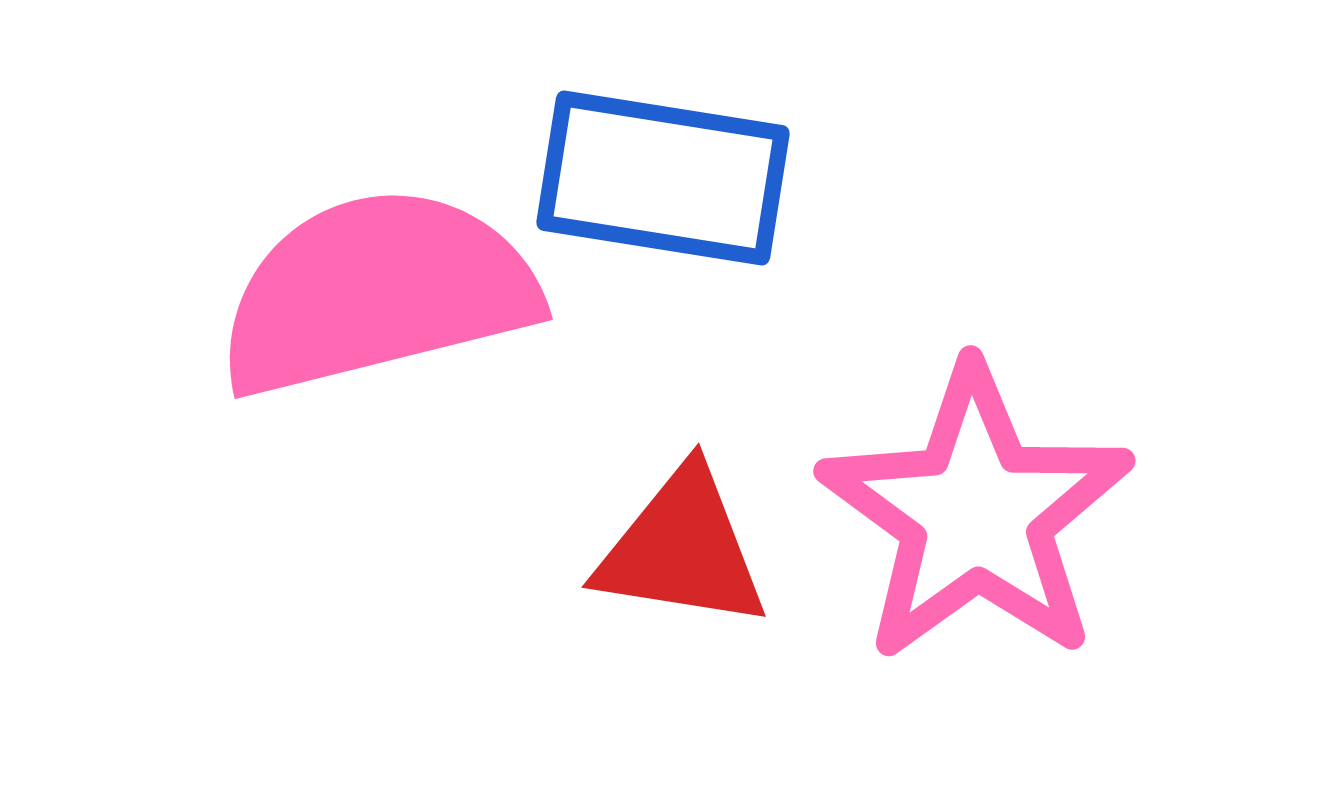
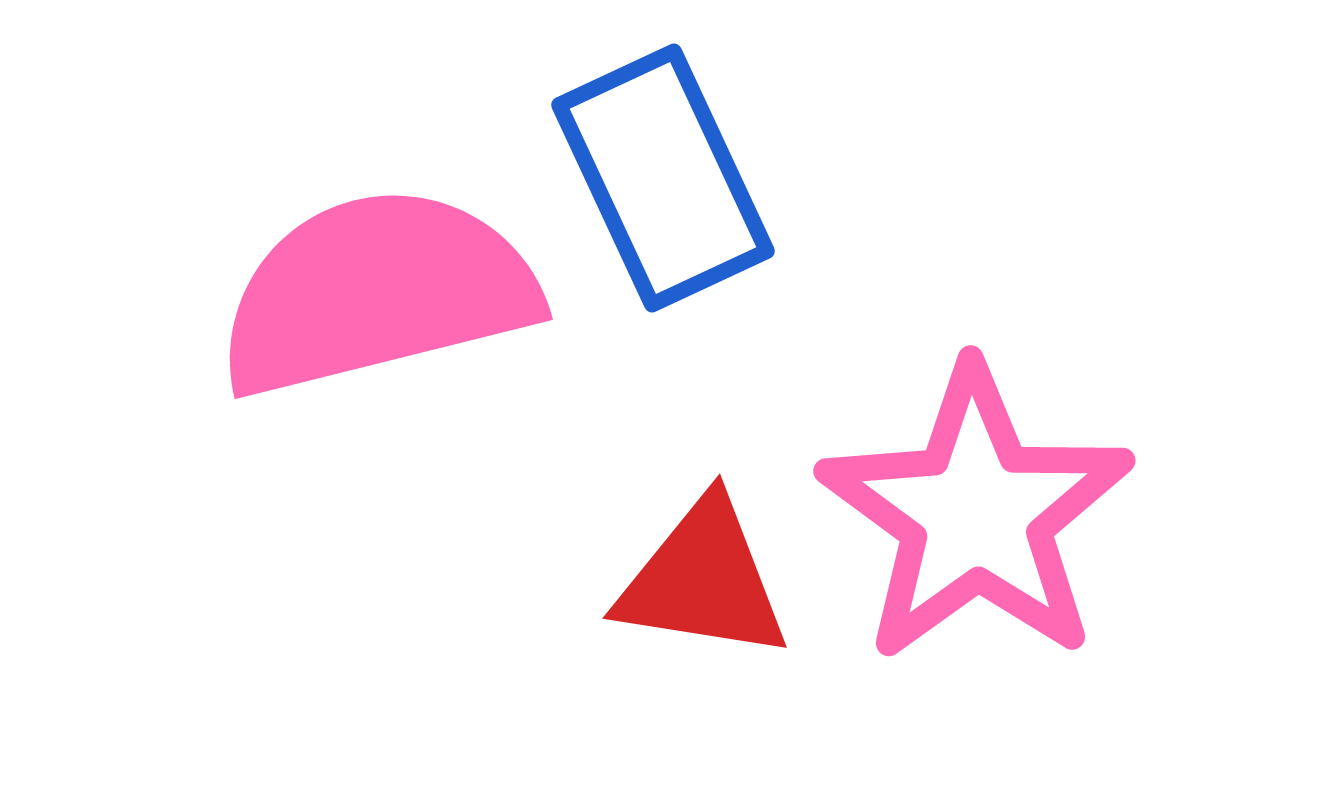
blue rectangle: rotated 56 degrees clockwise
red triangle: moved 21 px right, 31 px down
